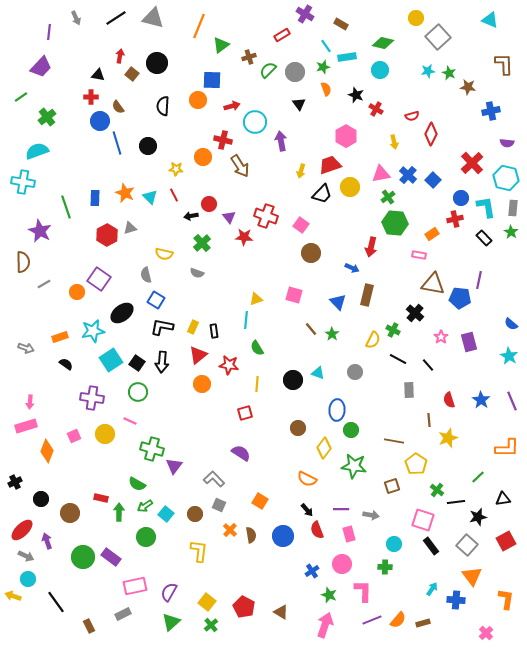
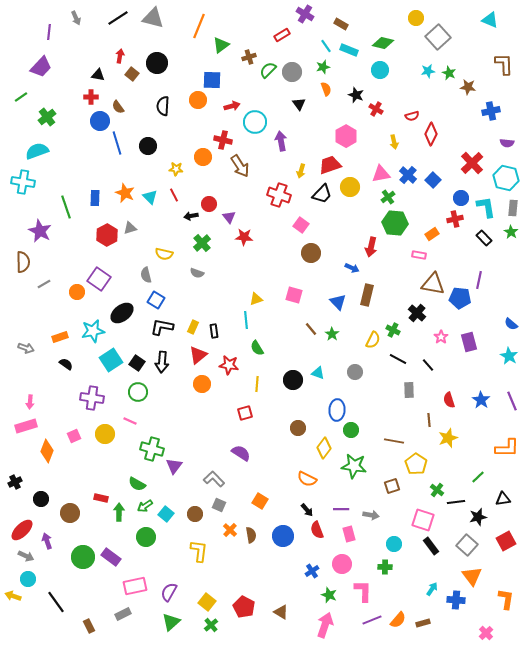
black line at (116, 18): moved 2 px right
cyan rectangle at (347, 57): moved 2 px right, 7 px up; rotated 30 degrees clockwise
gray circle at (295, 72): moved 3 px left
red cross at (266, 216): moved 13 px right, 21 px up
black cross at (415, 313): moved 2 px right
cyan line at (246, 320): rotated 12 degrees counterclockwise
